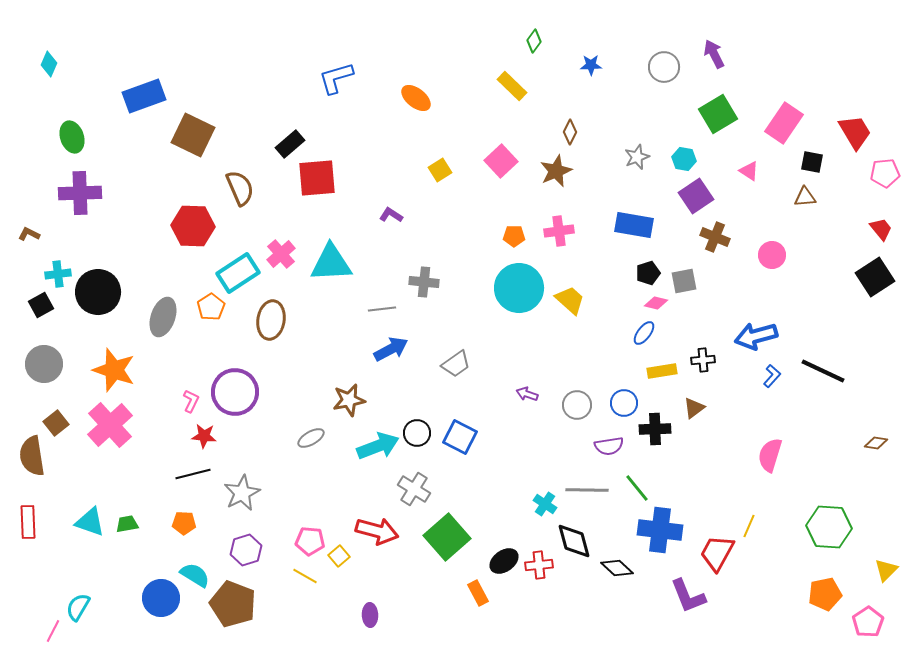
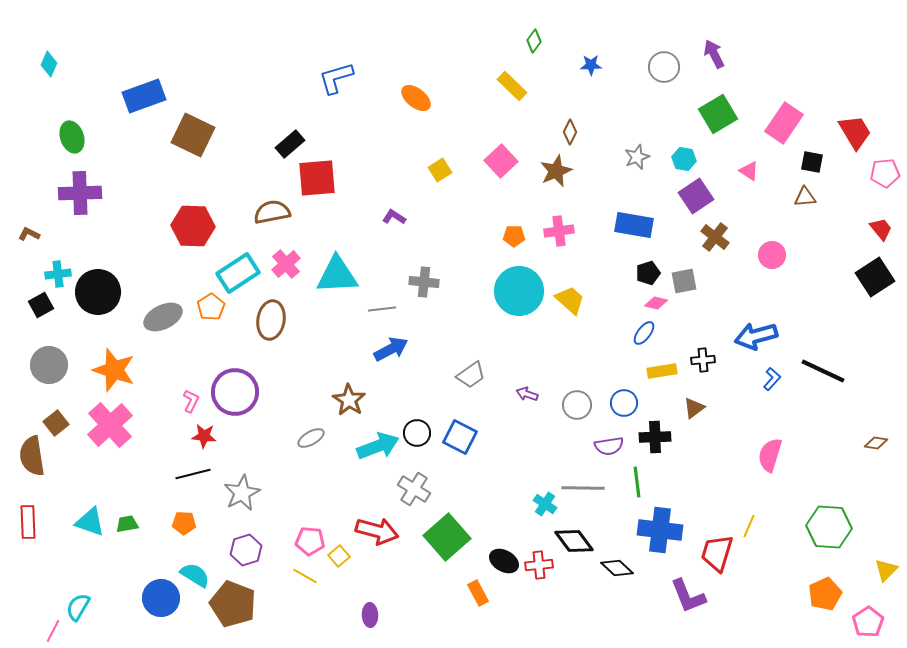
brown semicircle at (240, 188): moved 32 px right, 24 px down; rotated 78 degrees counterclockwise
purple L-shape at (391, 215): moved 3 px right, 2 px down
brown cross at (715, 237): rotated 16 degrees clockwise
pink cross at (281, 254): moved 5 px right, 10 px down
cyan triangle at (331, 263): moved 6 px right, 12 px down
cyan circle at (519, 288): moved 3 px down
gray ellipse at (163, 317): rotated 45 degrees clockwise
gray circle at (44, 364): moved 5 px right, 1 px down
gray trapezoid at (456, 364): moved 15 px right, 11 px down
blue L-shape at (772, 376): moved 3 px down
brown star at (349, 400): rotated 28 degrees counterclockwise
black cross at (655, 429): moved 8 px down
green line at (637, 488): moved 6 px up; rotated 32 degrees clockwise
gray line at (587, 490): moved 4 px left, 2 px up
black diamond at (574, 541): rotated 21 degrees counterclockwise
red trapezoid at (717, 553): rotated 12 degrees counterclockwise
black ellipse at (504, 561): rotated 64 degrees clockwise
orange pentagon at (825, 594): rotated 12 degrees counterclockwise
